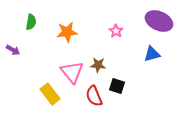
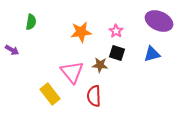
orange star: moved 14 px right
purple arrow: moved 1 px left
brown star: moved 2 px right
black square: moved 33 px up
red semicircle: rotated 20 degrees clockwise
